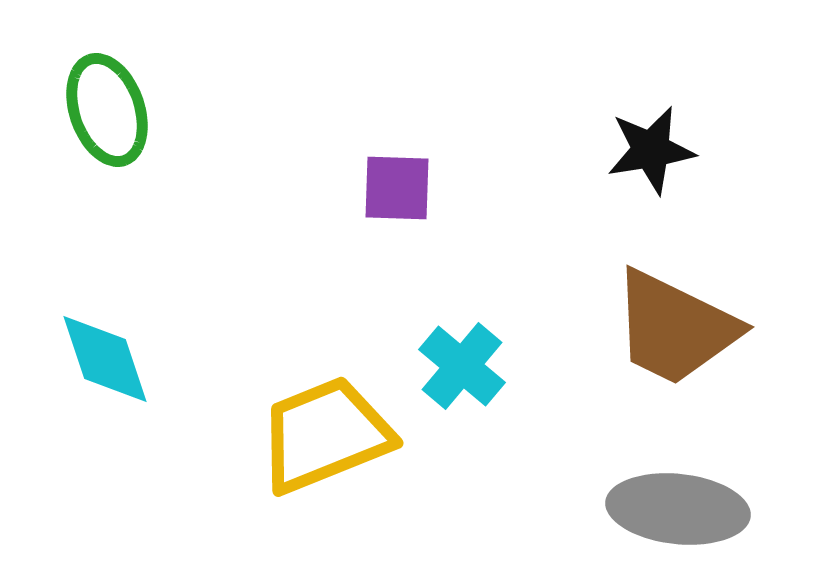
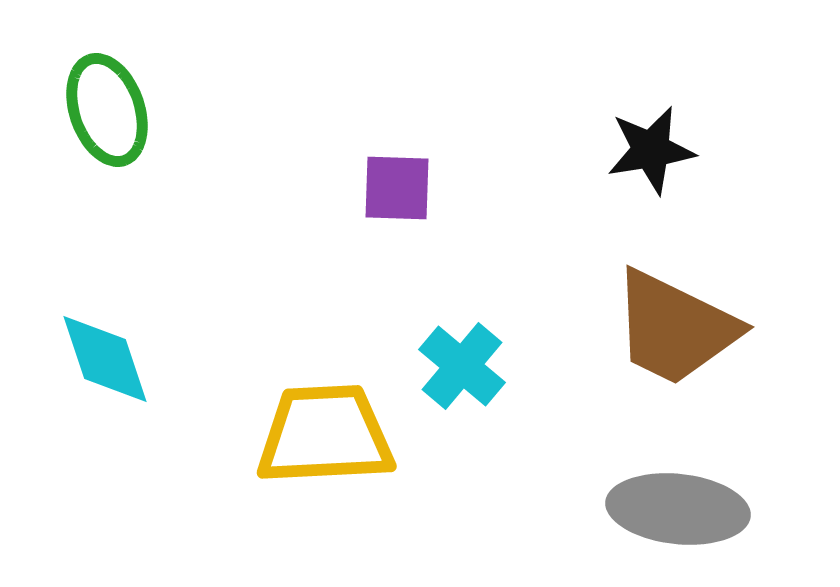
yellow trapezoid: rotated 19 degrees clockwise
